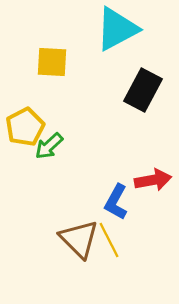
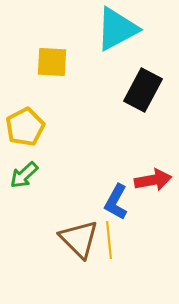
green arrow: moved 25 px left, 29 px down
yellow line: rotated 21 degrees clockwise
